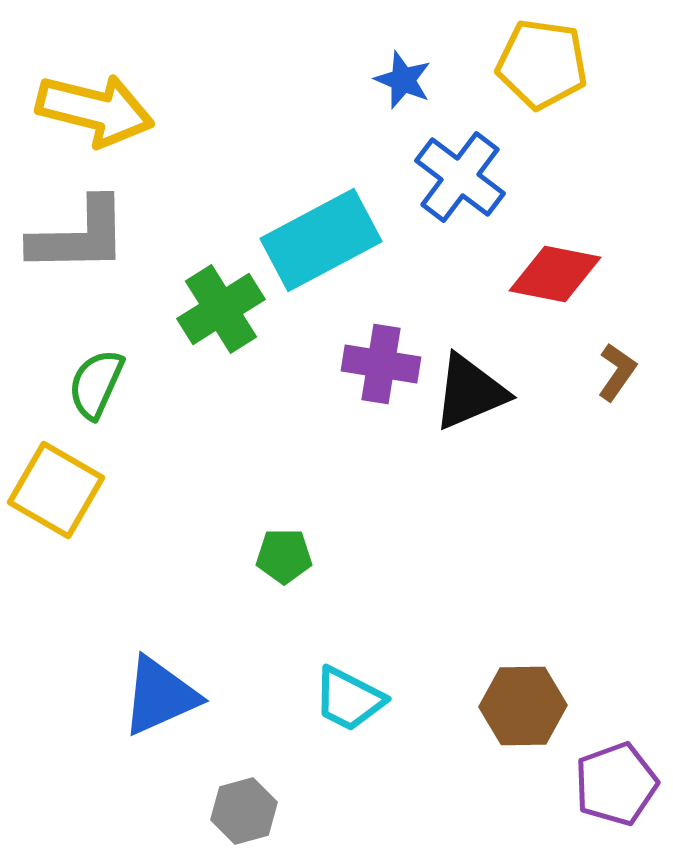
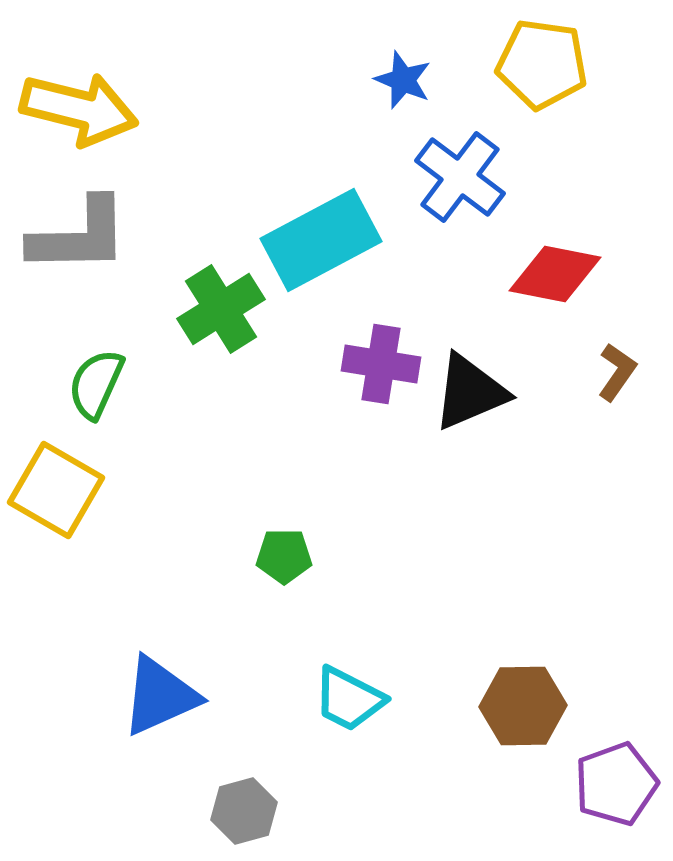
yellow arrow: moved 16 px left, 1 px up
